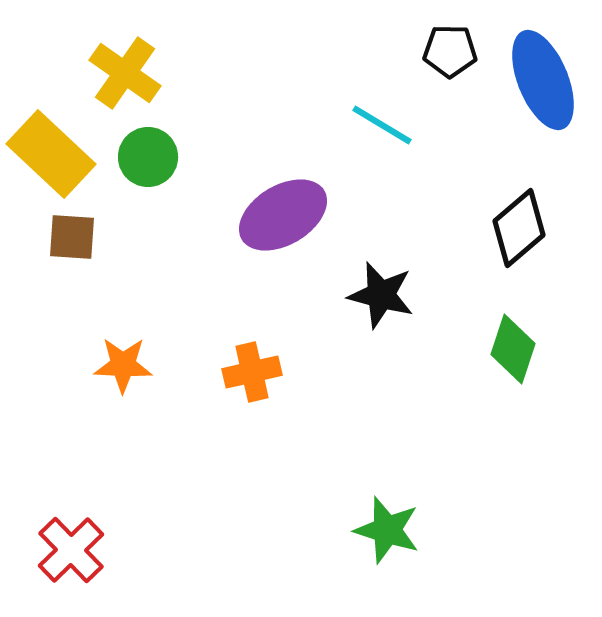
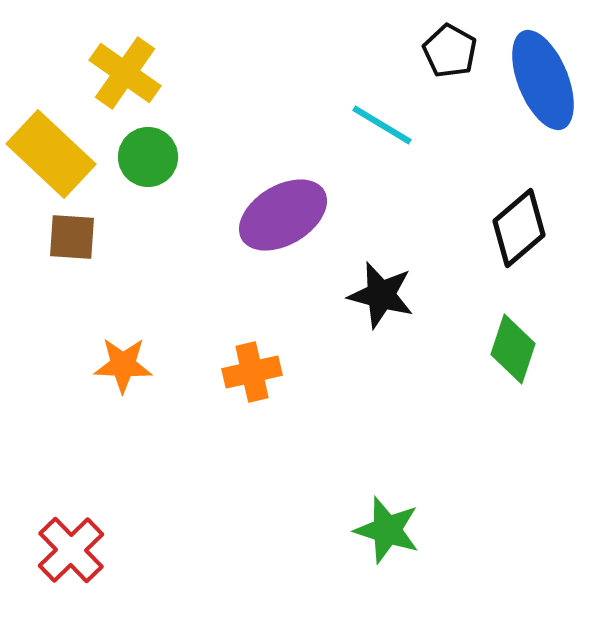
black pentagon: rotated 28 degrees clockwise
